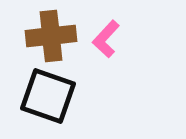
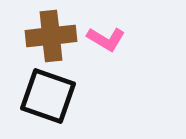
pink L-shape: rotated 102 degrees counterclockwise
